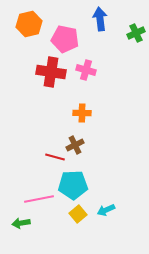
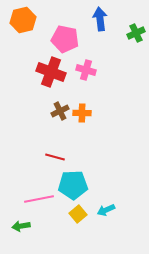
orange hexagon: moved 6 px left, 4 px up
red cross: rotated 12 degrees clockwise
brown cross: moved 15 px left, 34 px up
green arrow: moved 3 px down
